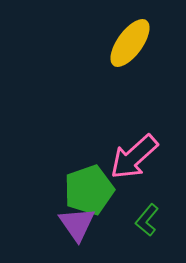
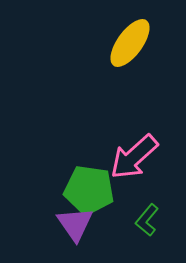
green pentagon: rotated 27 degrees clockwise
purple triangle: moved 2 px left
